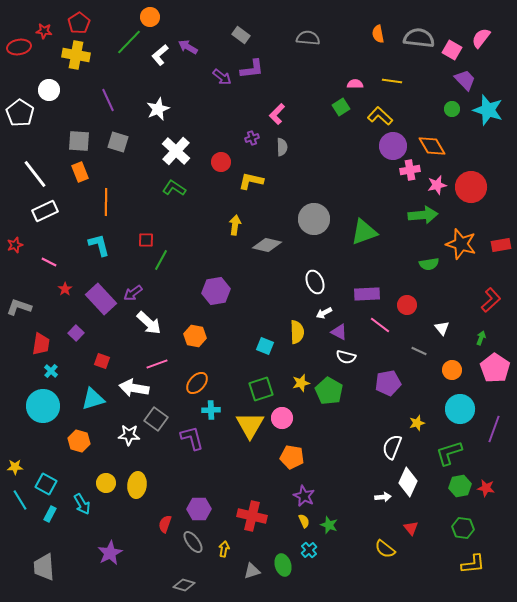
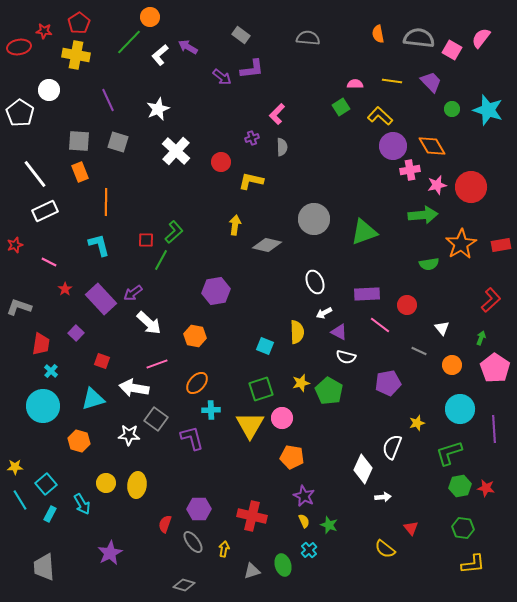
purple trapezoid at (465, 80): moved 34 px left, 2 px down
green L-shape at (174, 188): moved 44 px down; rotated 105 degrees clockwise
orange star at (461, 244): rotated 24 degrees clockwise
orange circle at (452, 370): moved 5 px up
purple line at (494, 429): rotated 24 degrees counterclockwise
white diamond at (408, 482): moved 45 px left, 13 px up
cyan square at (46, 484): rotated 20 degrees clockwise
